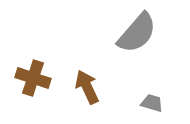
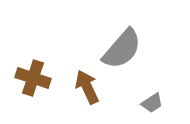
gray semicircle: moved 15 px left, 16 px down
gray trapezoid: rotated 130 degrees clockwise
